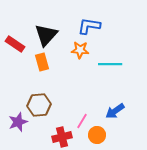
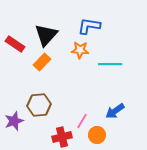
orange rectangle: rotated 60 degrees clockwise
purple star: moved 4 px left, 1 px up
